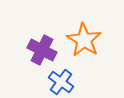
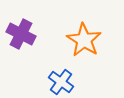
purple cross: moved 21 px left, 16 px up
